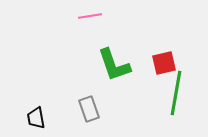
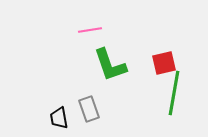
pink line: moved 14 px down
green L-shape: moved 4 px left
green line: moved 2 px left
black trapezoid: moved 23 px right
